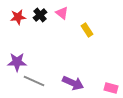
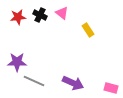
black cross: rotated 24 degrees counterclockwise
yellow rectangle: moved 1 px right
